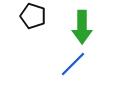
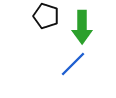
black pentagon: moved 13 px right
